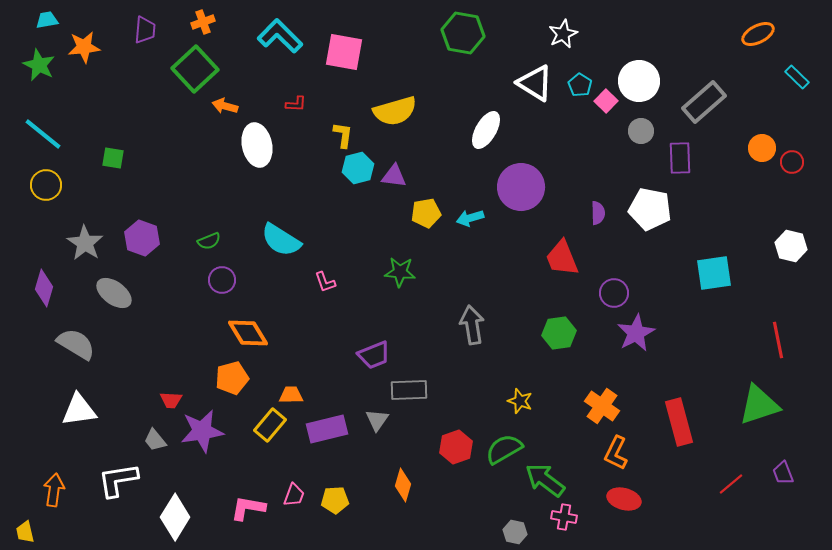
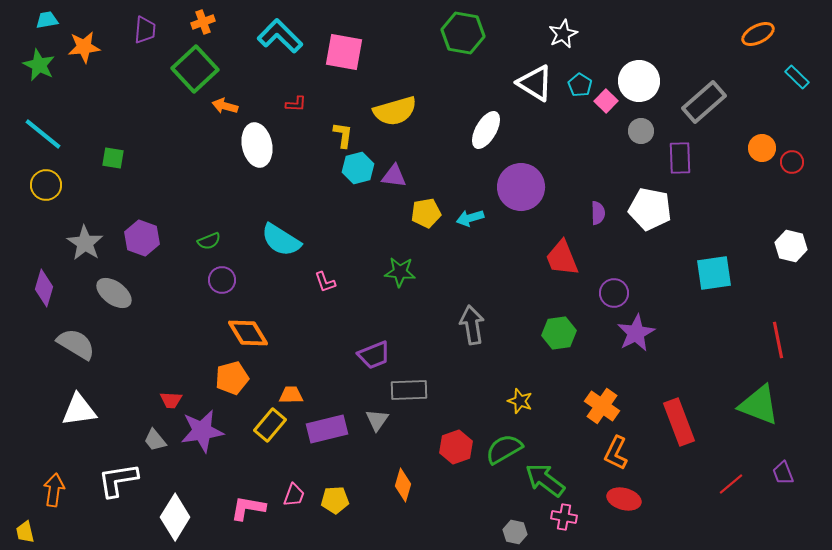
green triangle at (759, 405): rotated 39 degrees clockwise
red rectangle at (679, 422): rotated 6 degrees counterclockwise
